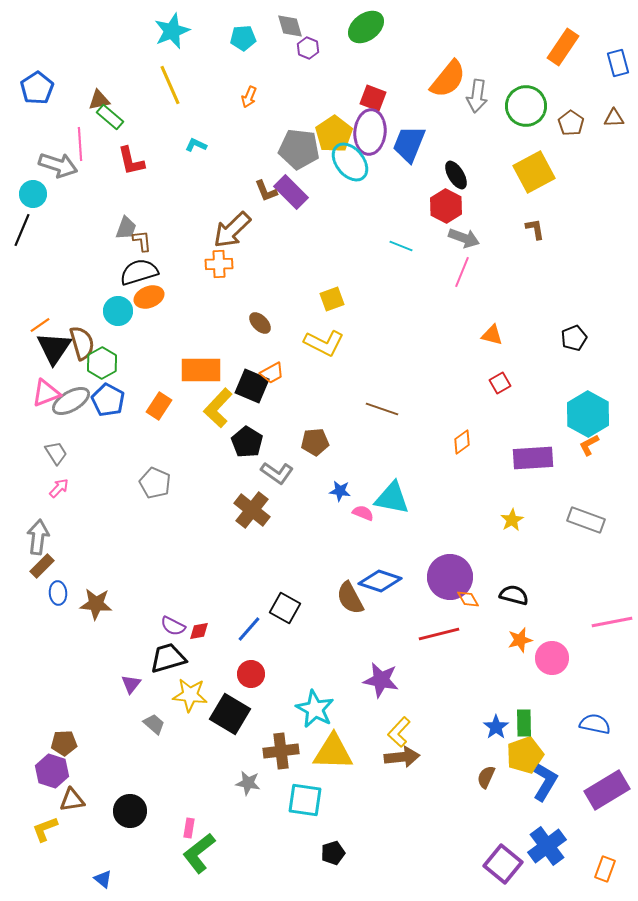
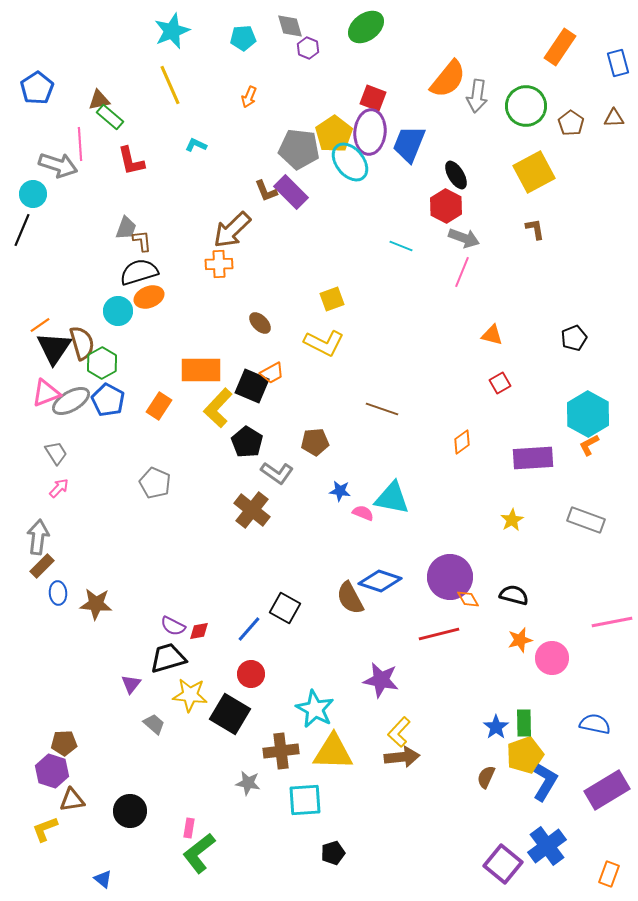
orange rectangle at (563, 47): moved 3 px left
cyan square at (305, 800): rotated 12 degrees counterclockwise
orange rectangle at (605, 869): moved 4 px right, 5 px down
